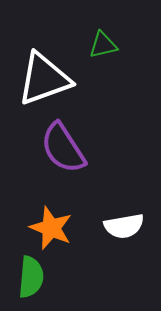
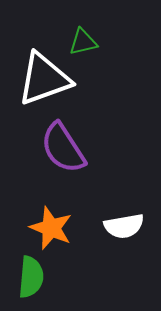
green triangle: moved 20 px left, 3 px up
